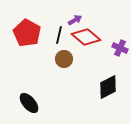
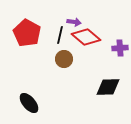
purple arrow: moved 1 px left, 2 px down; rotated 40 degrees clockwise
black line: moved 1 px right
purple cross: rotated 28 degrees counterclockwise
black diamond: rotated 25 degrees clockwise
